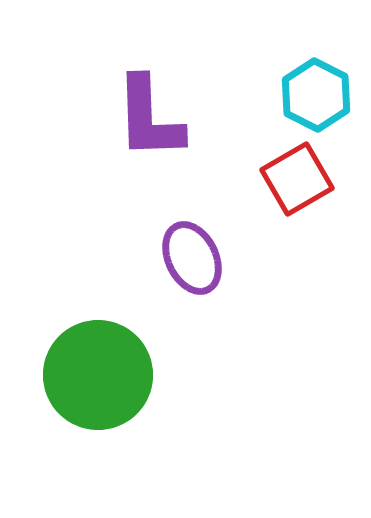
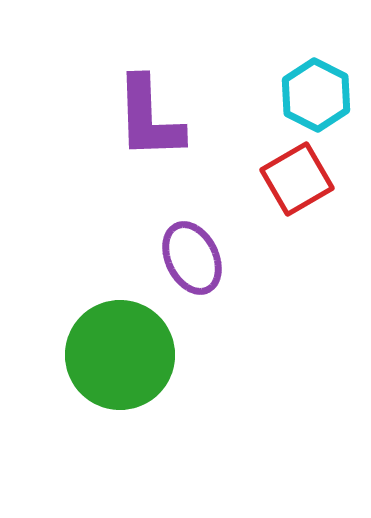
green circle: moved 22 px right, 20 px up
